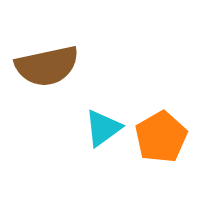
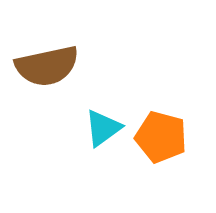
orange pentagon: rotated 27 degrees counterclockwise
